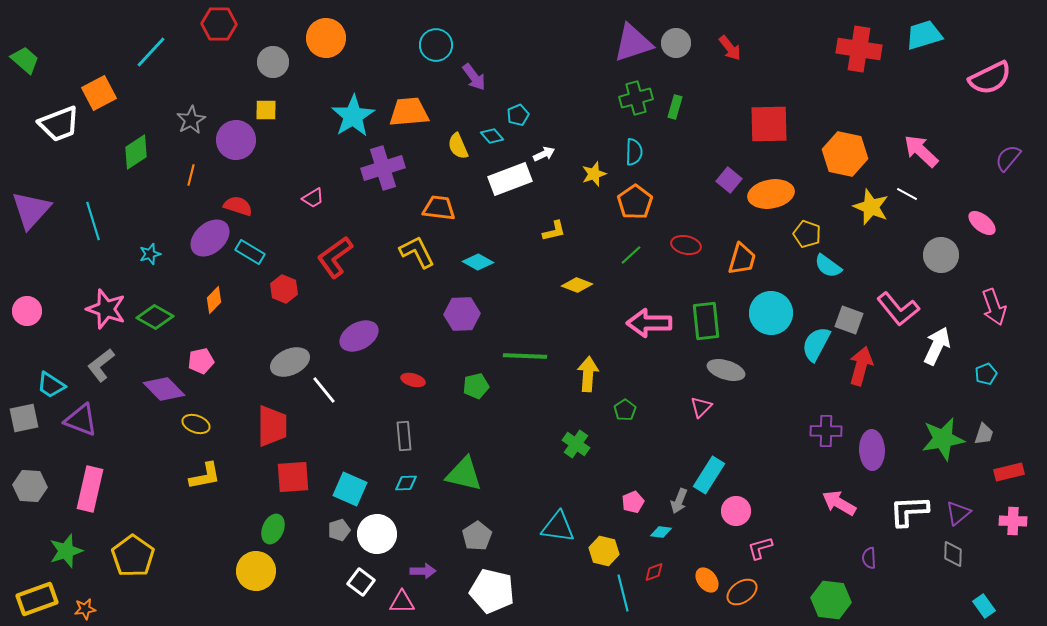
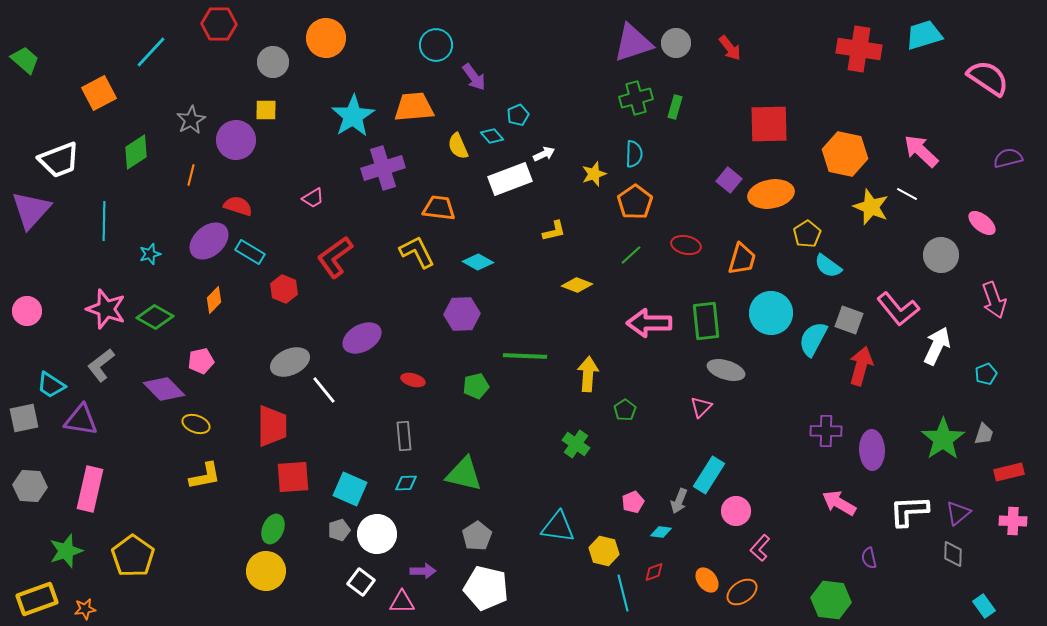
pink semicircle at (990, 78): moved 2 px left; rotated 120 degrees counterclockwise
orange trapezoid at (409, 112): moved 5 px right, 5 px up
white trapezoid at (59, 124): moved 36 px down
cyan semicircle at (634, 152): moved 2 px down
purple semicircle at (1008, 158): rotated 36 degrees clockwise
cyan line at (93, 221): moved 11 px right; rotated 18 degrees clockwise
yellow pentagon at (807, 234): rotated 20 degrees clockwise
purple ellipse at (210, 238): moved 1 px left, 3 px down
pink arrow at (994, 307): moved 7 px up
purple ellipse at (359, 336): moved 3 px right, 2 px down
cyan semicircle at (816, 344): moved 3 px left, 5 px up
purple triangle at (81, 420): rotated 12 degrees counterclockwise
green star at (943, 439): rotated 24 degrees counterclockwise
pink L-shape at (760, 548): rotated 32 degrees counterclockwise
purple semicircle at (869, 558): rotated 10 degrees counterclockwise
yellow circle at (256, 571): moved 10 px right
white pentagon at (492, 591): moved 6 px left, 3 px up
